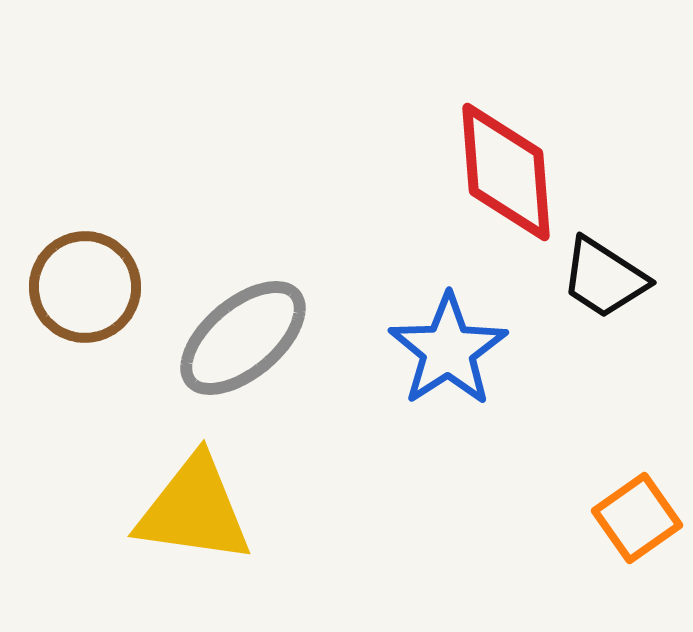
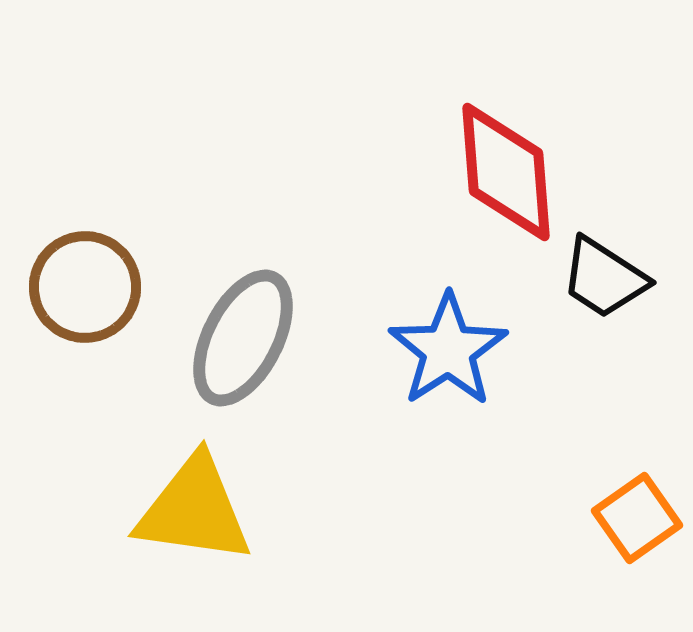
gray ellipse: rotated 23 degrees counterclockwise
